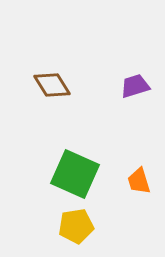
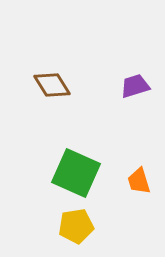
green square: moved 1 px right, 1 px up
